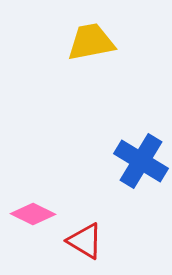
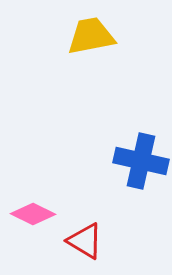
yellow trapezoid: moved 6 px up
blue cross: rotated 18 degrees counterclockwise
